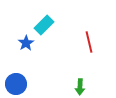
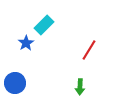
red line: moved 8 px down; rotated 45 degrees clockwise
blue circle: moved 1 px left, 1 px up
